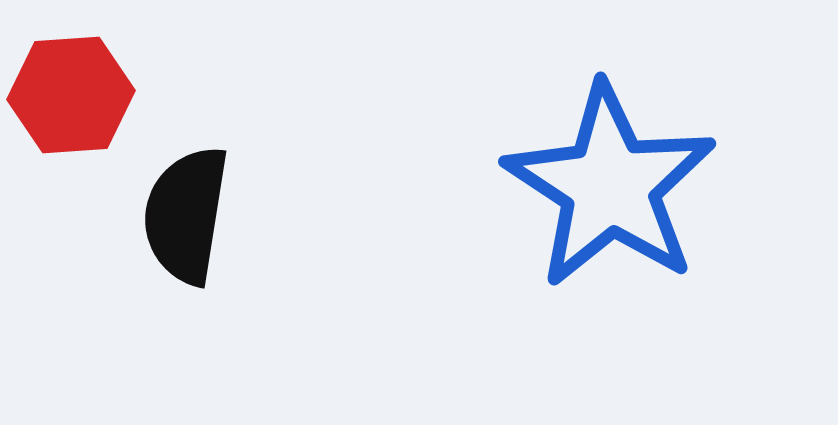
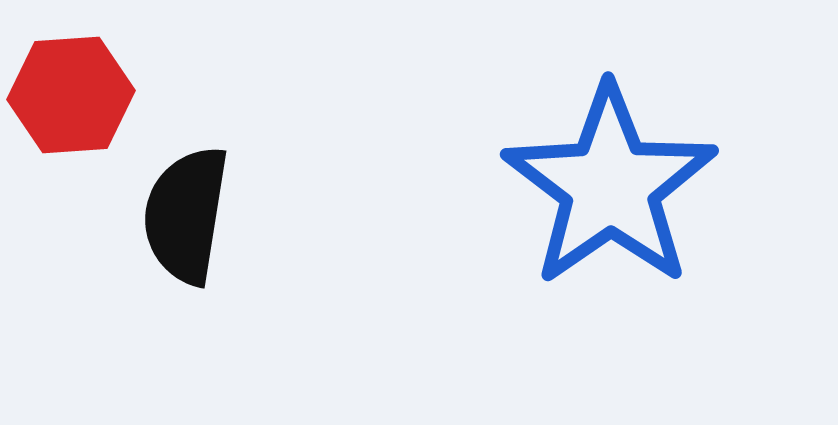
blue star: rotated 4 degrees clockwise
